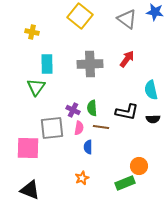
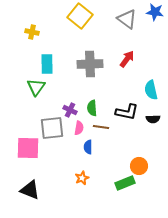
purple cross: moved 3 px left
